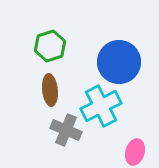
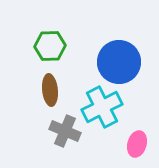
green hexagon: rotated 16 degrees clockwise
cyan cross: moved 1 px right, 1 px down
gray cross: moved 1 px left, 1 px down
pink ellipse: moved 2 px right, 8 px up
